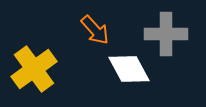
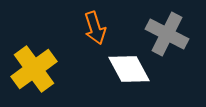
orange arrow: moved 2 px up; rotated 24 degrees clockwise
gray cross: moved 1 px right; rotated 27 degrees clockwise
